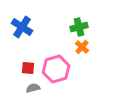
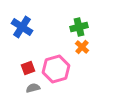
red square: rotated 24 degrees counterclockwise
